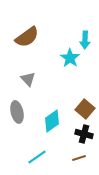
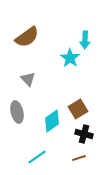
brown square: moved 7 px left; rotated 18 degrees clockwise
